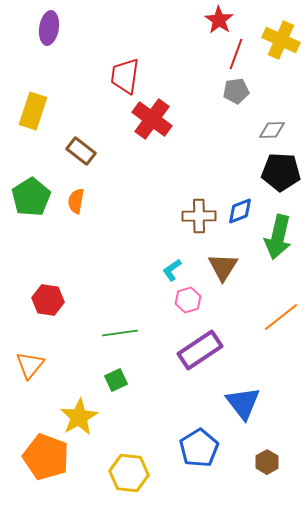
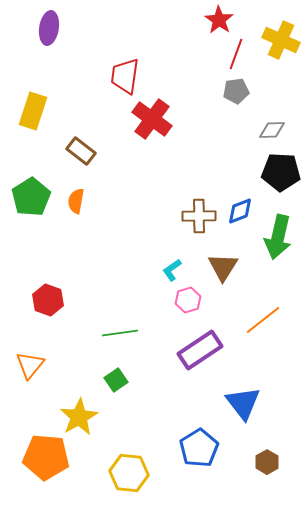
red hexagon: rotated 12 degrees clockwise
orange line: moved 18 px left, 3 px down
green square: rotated 10 degrees counterclockwise
orange pentagon: rotated 15 degrees counterclockwise
